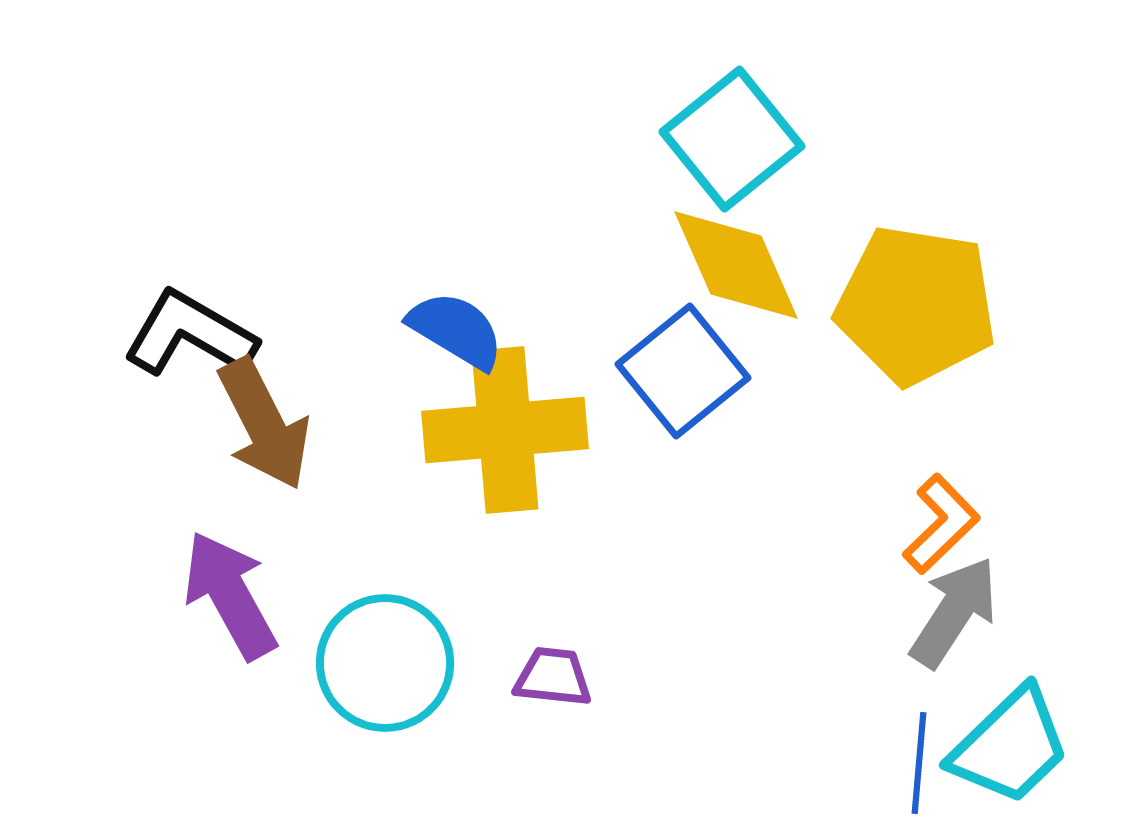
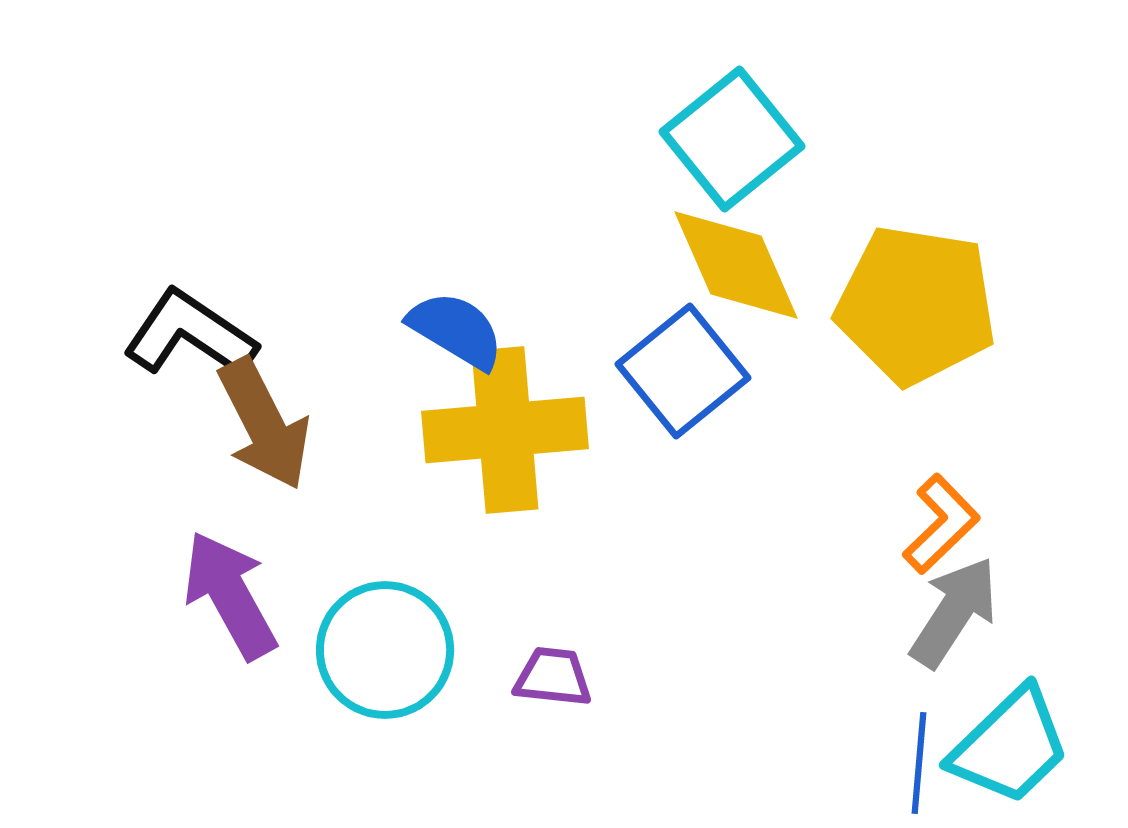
black L-shape: rotated 4 degrees clockwise
cyan circle: moved 13 px up
